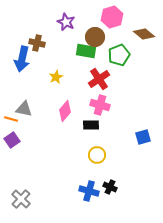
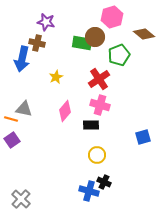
purple star: moved 20 px left; rotated 12 degrees counterclockwise
green rectangle: moved 4 px left, 8 px up
black cross: moved 6 px left, 5 px up
